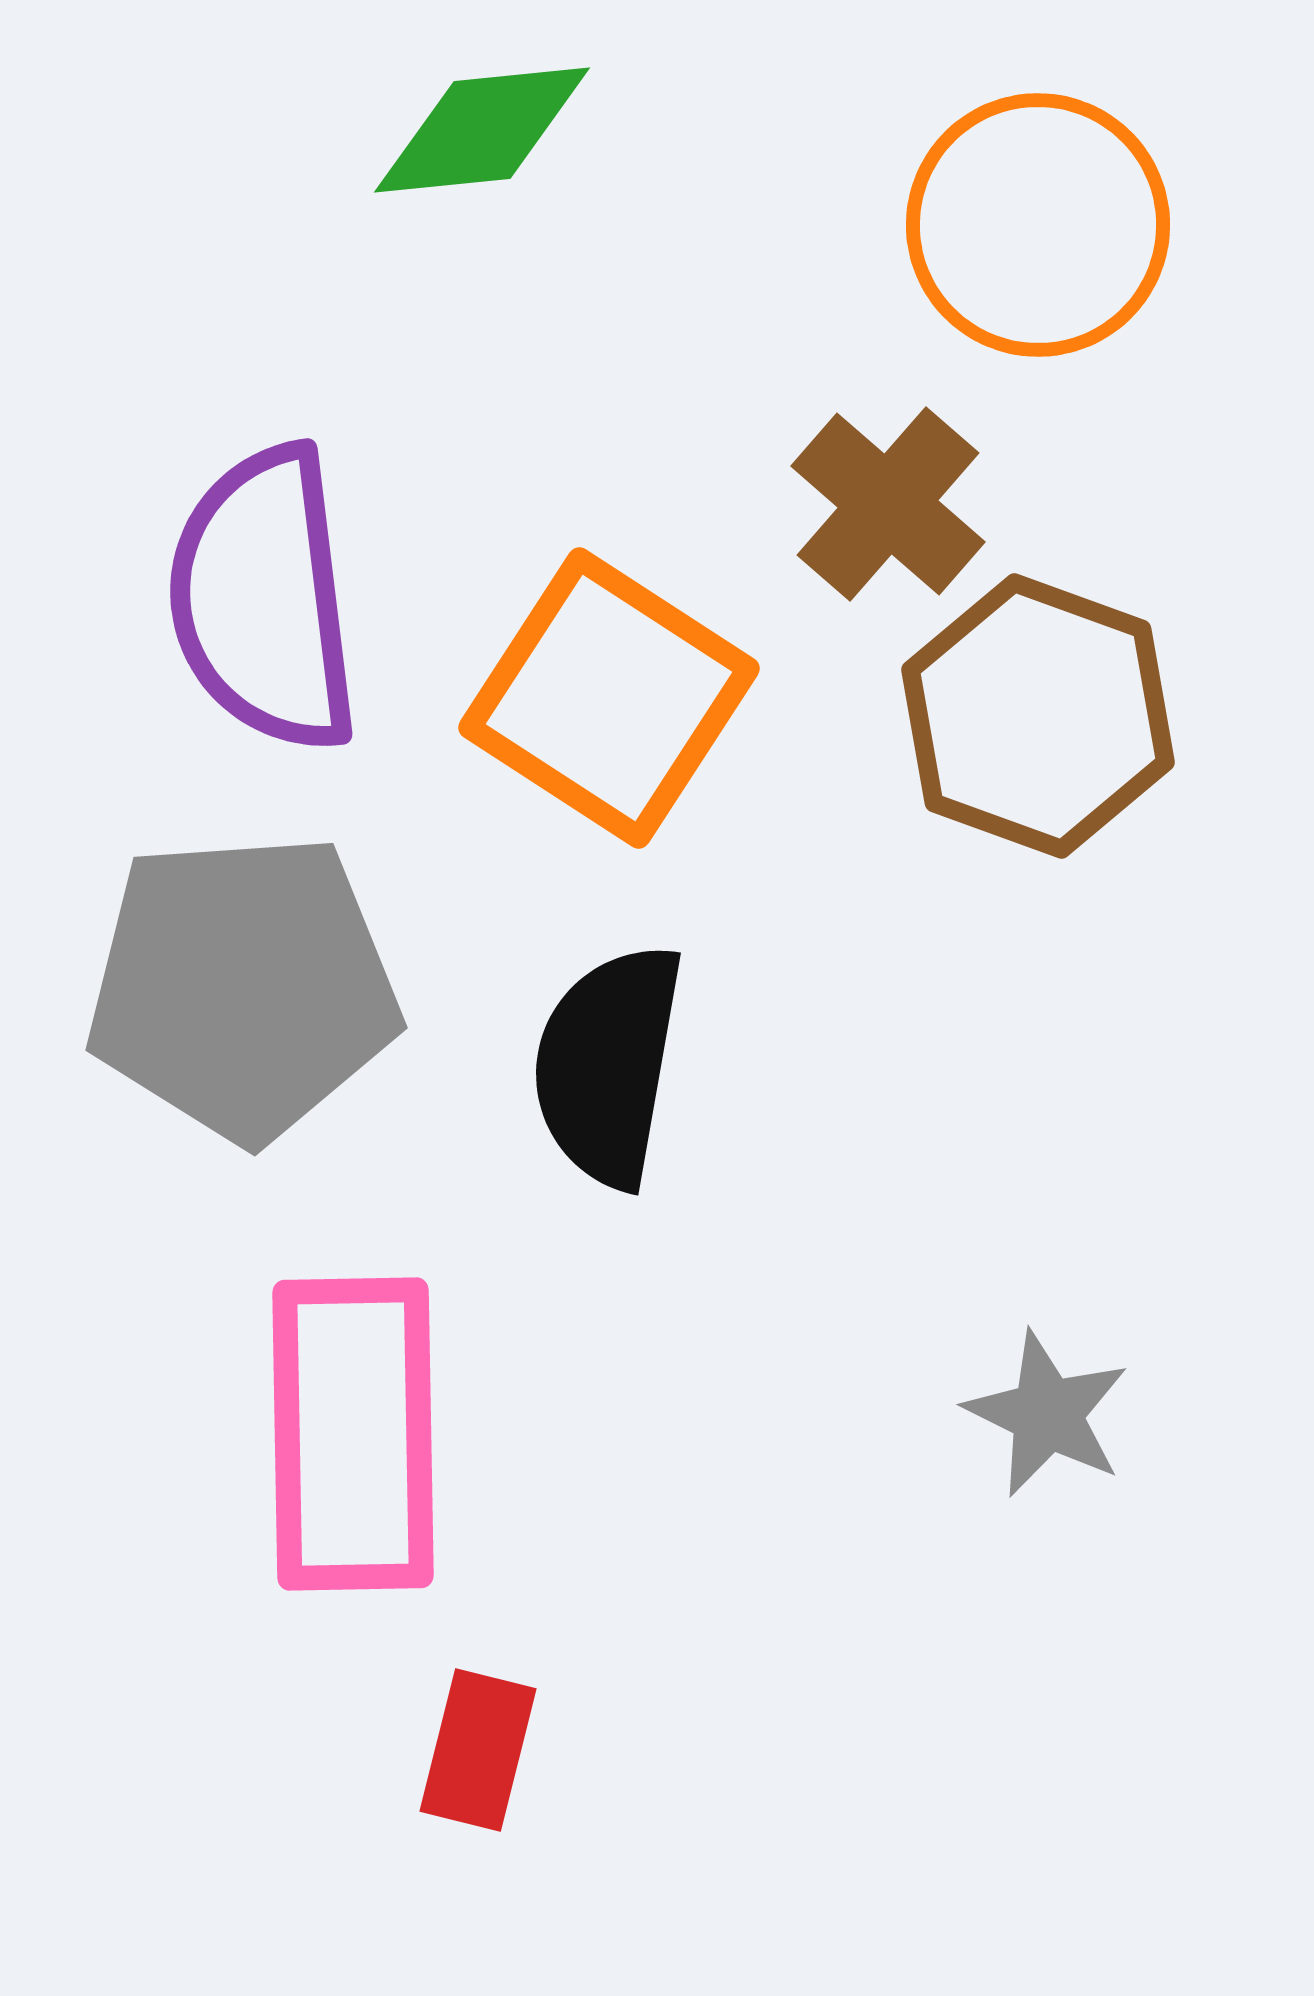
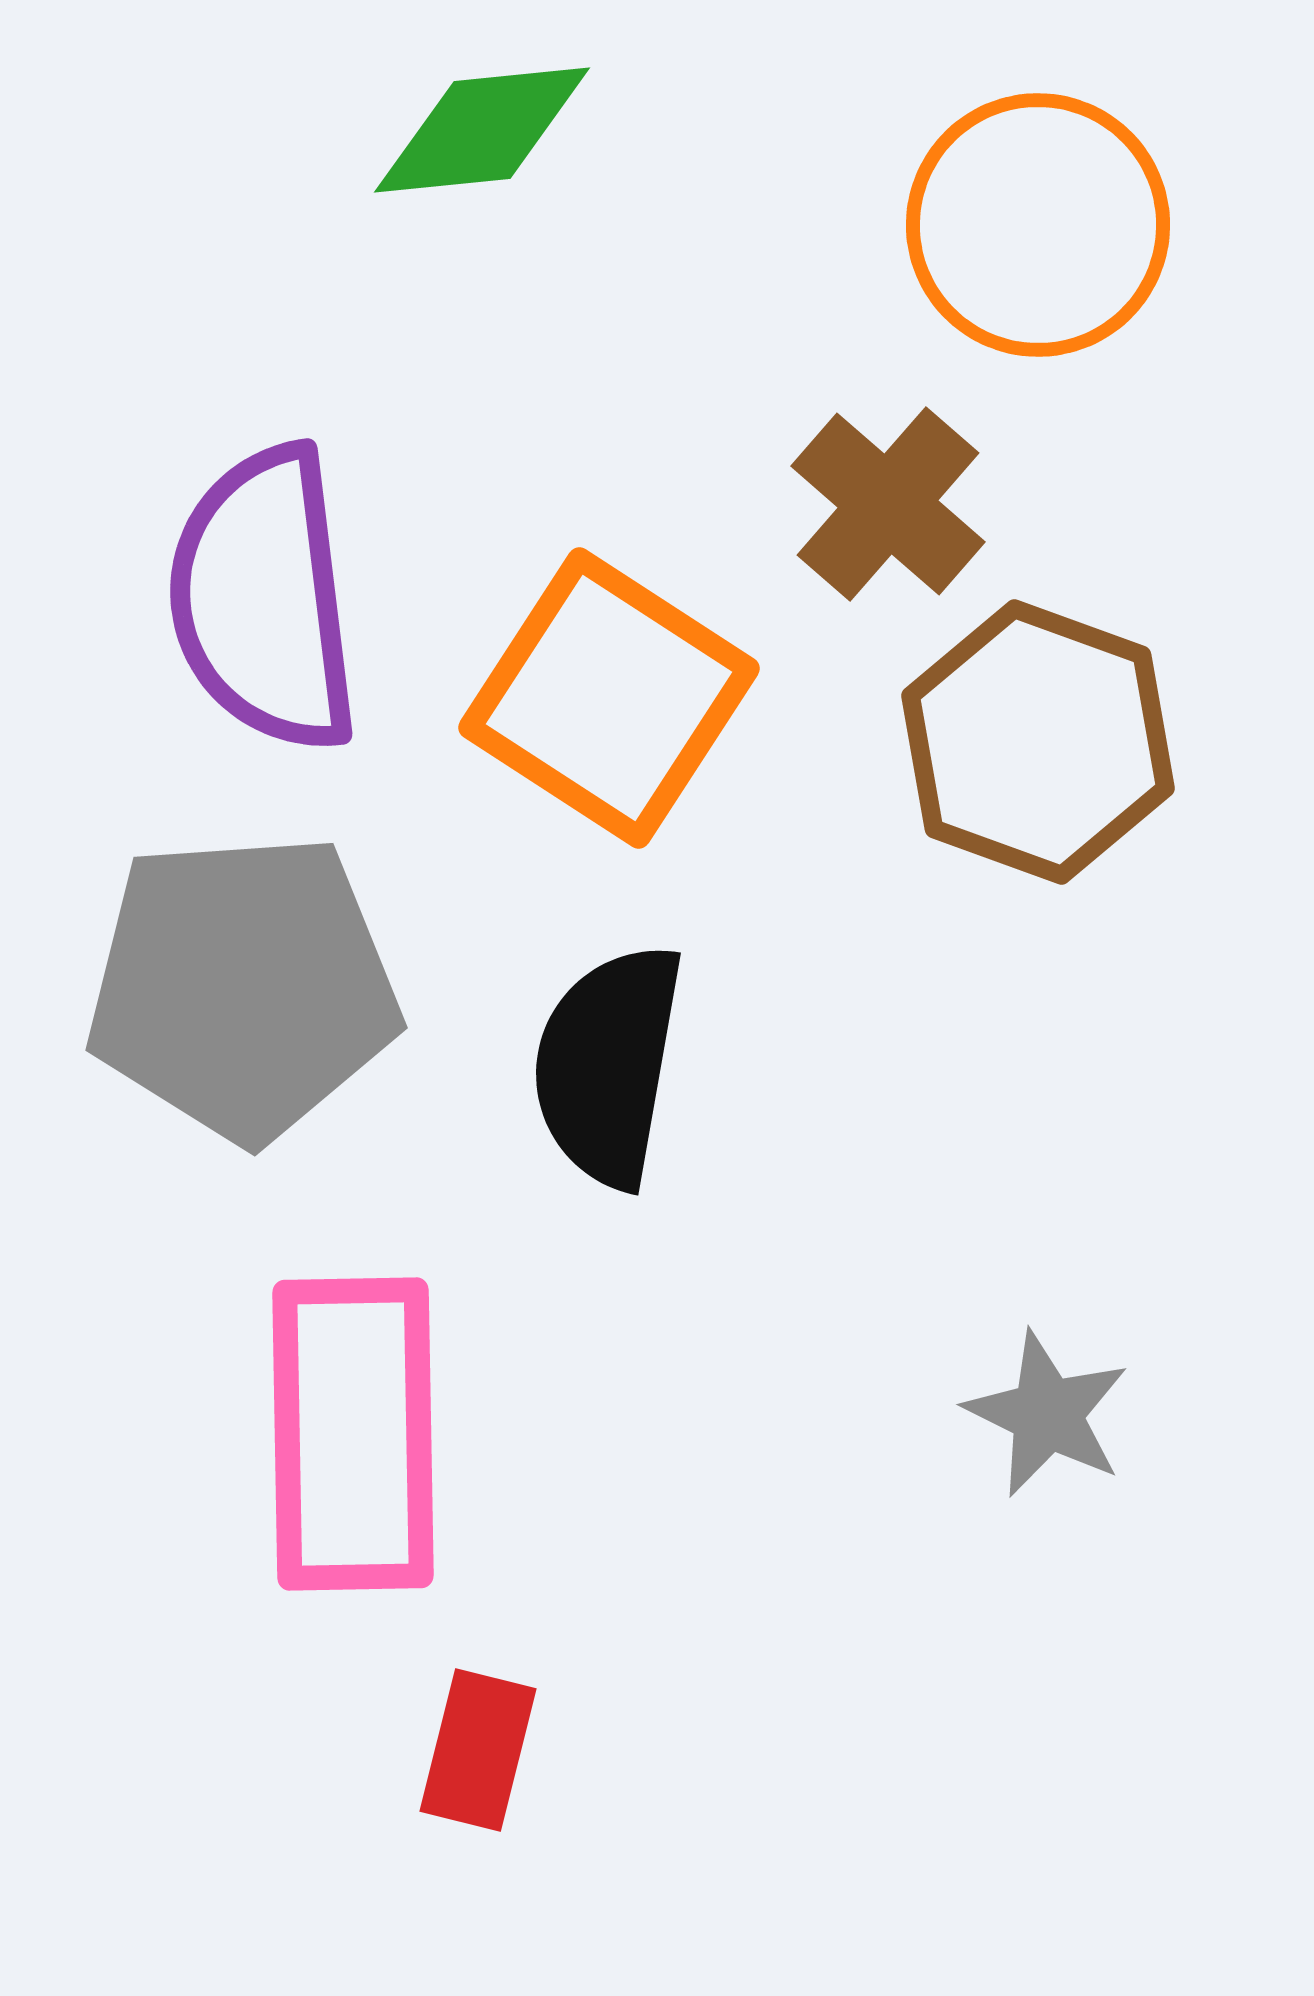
brown hexagon: moved 26 px down
